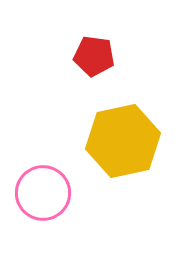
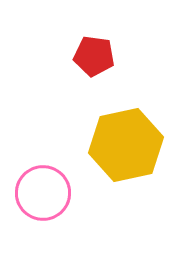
yellow hexagon: moved 3 px right, 4 px down
